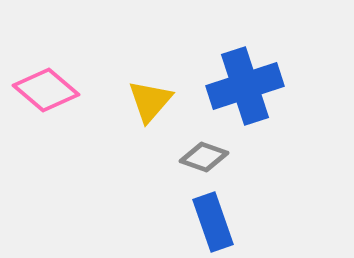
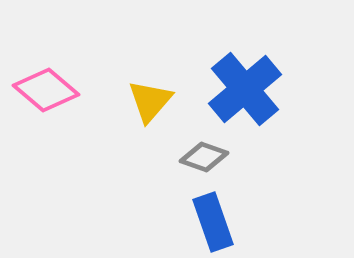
blue cross: moved 3 px down; rotated 22 degrees counterclockwise
